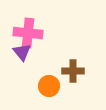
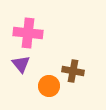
purple triangle: moved 1 px left, 12 px down
brown cross: rotated 10 degrees clockwise
